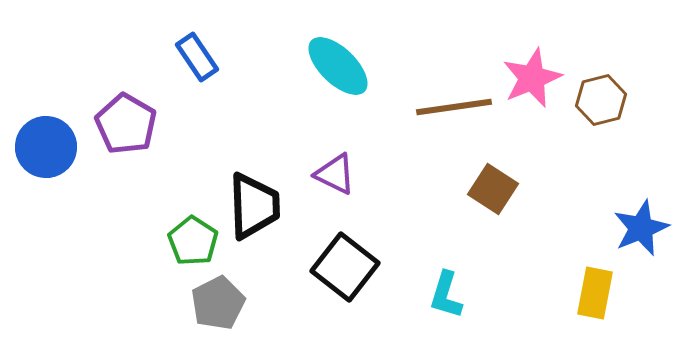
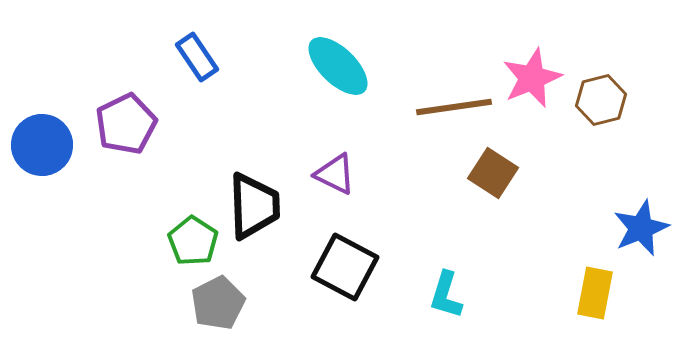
purple pentagon: rotated 16 degrees clockwise
blue circle: moved 4 px left, 2 px up
brown square: moved 16 px up
black square: rotated 10 degrees counterclockwise
